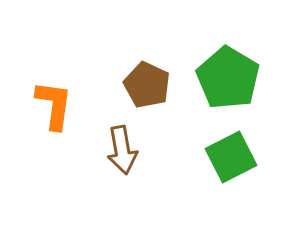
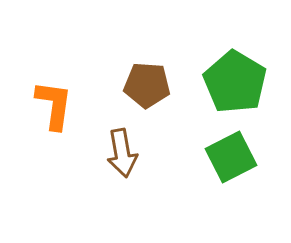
green pentagon: moved 7 px right, 4 px down
brown pentagon: rotated 21 degrees counterclockwise
brown arrow: moved 3 px down
